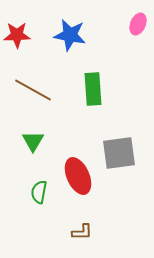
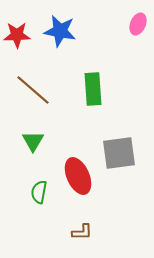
blue star: moved 10 px left, 4 px up
brown line: rotated 12 degrees clockwise
